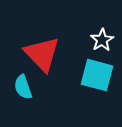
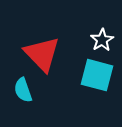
cyan semicircle: moved 3 px down
